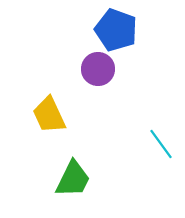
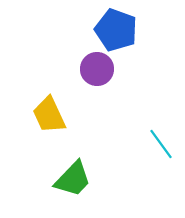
purple circle: moved 1 px left
green trapezoid: rotated 18 degrees clockwise
